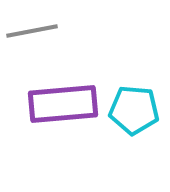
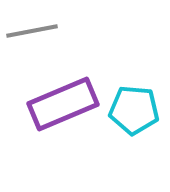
purple rectangle: rotated 18 degrees counterclockwise
